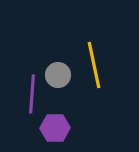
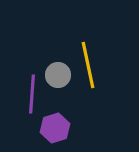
yellow line: moved 6 px left
purple hexagon: rotated 16 degrees counterclockwise
